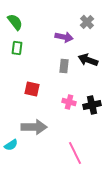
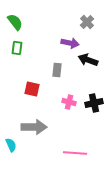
purple arrow: moved 6 px right, 6 px down
gray rectangle: moved 7 px left, 4 px down
black cross: moved 2 px right, 2 px up
cyan semicircle: rotated 80 degrees counterclockwise
pink line: rotated 60 degrees counterclockwise
